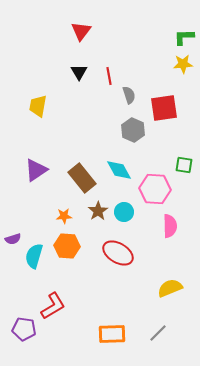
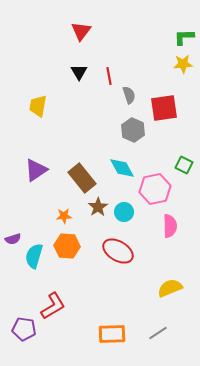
green square: rotated 18 degrees clockwise
cyan diamond: moved 3 px right, 2 px up
pink hexagon: rotated 16 degrees counterclockwise
brown star: moved 4 px up
red ellipse: moved 2 px up
gray line: rotated 12 degrees clockwise
